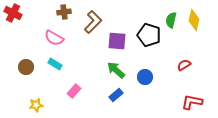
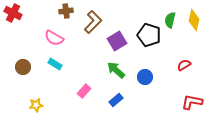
brown cross: moved 2 px right, 1 px up
green semicircle: moved 1 px left
purple square: rotated 36 degrees counterclockwise
brown circle: moved 3 px left
pink rectangle: moved 10 px right
blue rectangle: moved 5 px down
